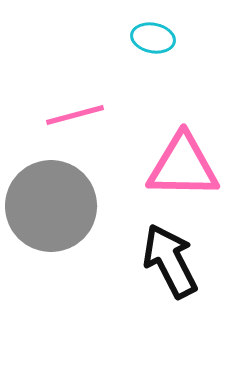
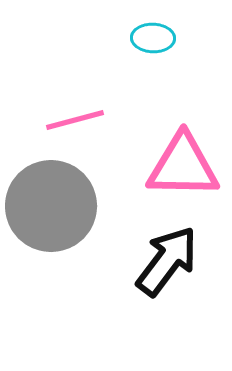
cyan ellipse: rotated 9 degrees counterclockwise
pink line: moved 5 px down
black arrow: moved 3 px left; rotated 64 degrees clockwise
